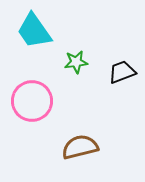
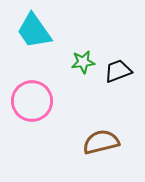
green star: moved 7 px right
black trapezoid: moved 4 px left, 1 px up
brown semicircle: moved 21 px right, 5 px up
